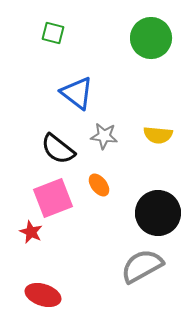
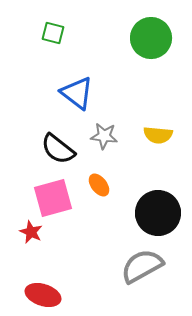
pink square: rotated 6 degrees clockwise
